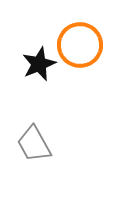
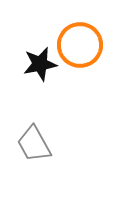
black star: moved 1 px right; rotated 12 degrees clockwise
